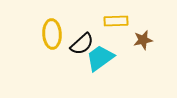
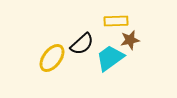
yellow ellipse: moved 24 px down; rotated 40 degrees clockwise
brown star: moved 13 px left
cyan trapezoid: moved 10 px right
